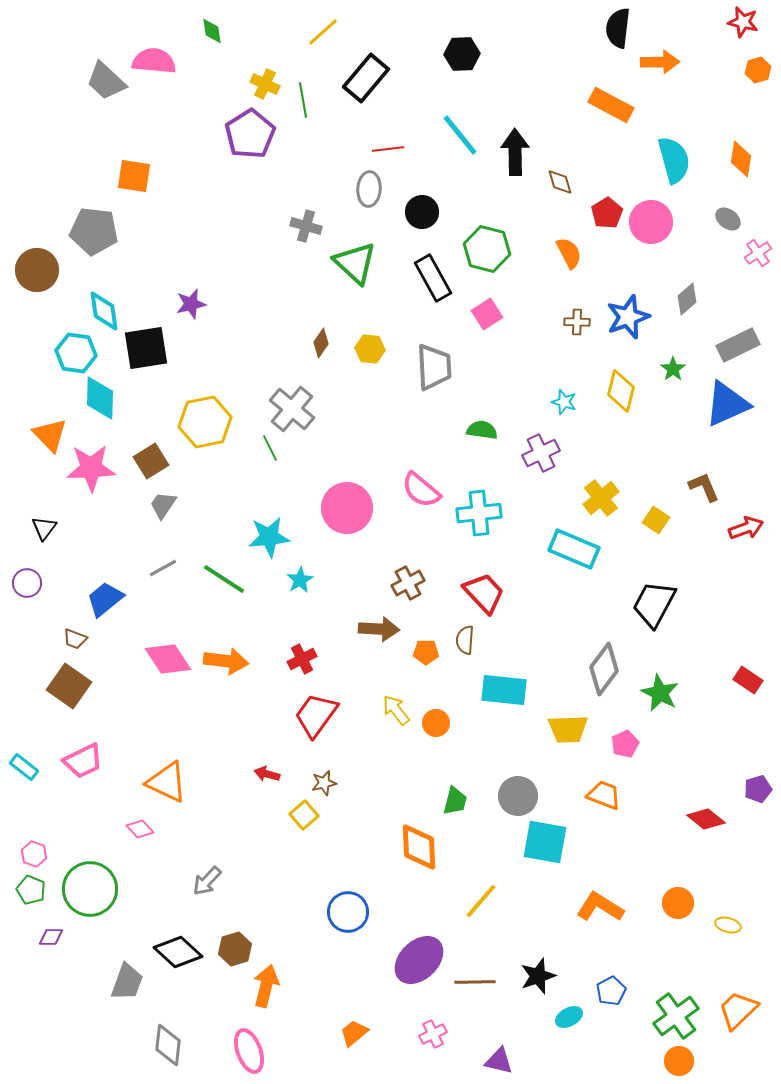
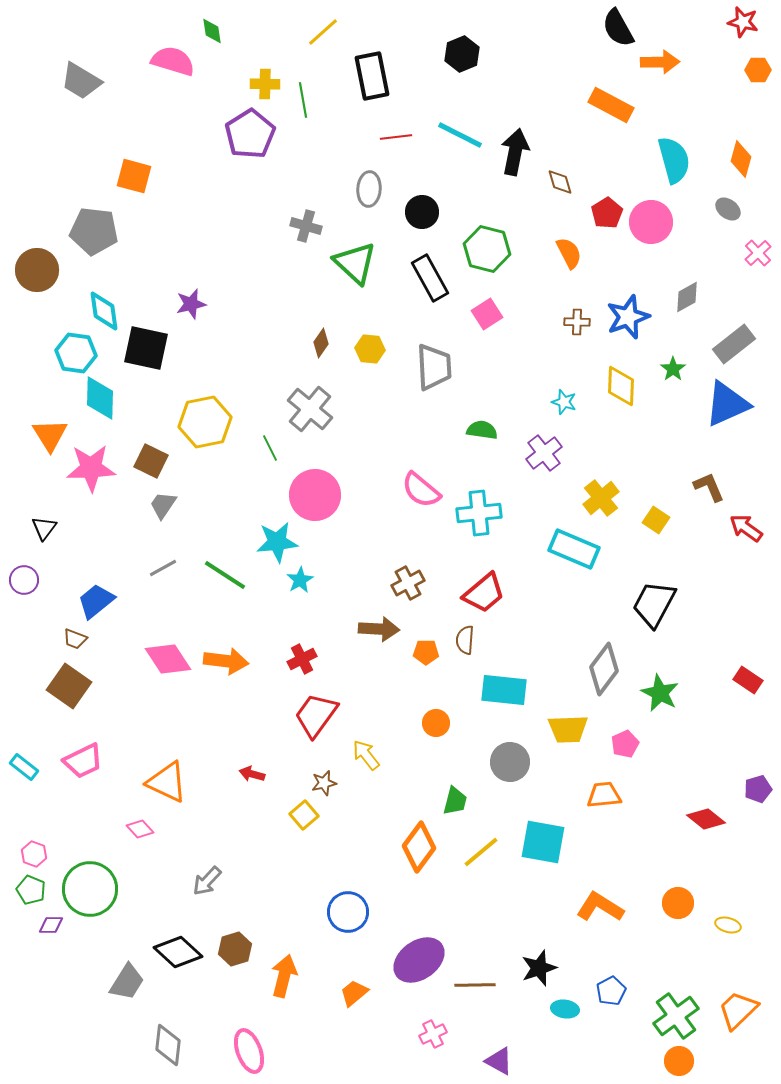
black semicircle at (618, 28): rotated 36 degrees counterclockwise
black hexagon at (462, 54): rotated 20 degrees counterclockwise
pink semicircle at (154, 61): moved 19 px right; rotated 12 degrees clockwise
orange hexagon at (758, 70): rotated 15 degrees clockwise
black rectangle at (366, 78): moved 6 px right, 2 px up; rotated 51 degrees counterclockwise
gray trapezoid at (106, 81): moved 25 px left; rotated 12 degrees counterclockwise
yellow cross at (265, 84): rotated 24 degrees counterclockwise
cyan line at (460, 135): rotated 24 degrees counterclockwise
red line at (388, 149): moved 8 px right, 12 px up
black arrow at (515, 152): rotated 12 degrees clockwise
orange diamond at (741, 159): rotated 6 degrees clockwise
orange square at (134, 176): rotated 6 degrees clockwise
gray ellipse at (728, 219): moved 10 px up
pink cross at (758, 253): rotated 8 degrees counterclockwise
black rectangle at (433, 278): moved 3 px left
gray diamond at (687, 299): moved 2 px up; rotated 12 degrees clockwise
gray rectangle at (738, 345): moved 4 px left, 1 px up; rotated 12 degrees counterclockwise
black square at (146, 348): rotated 21 degrees clockwise
yellow diamond at (621, 391): moved 5 px up; rotated 12 degrees counterclockwise
gray cross at (292, 409): moved 18 px right
orange triangle at (50, 435): rotated 12 degrees clockwise
purple cross at (541, 453): moved 3 px right; rotated 12 degrees counterclockwise
brown square at (151, 461): rotated 32 degrees counterclockwise
brown L-shape at (704, 487): moved 5 px right
pink circle at (347, 508): moved 32 px left, 13 px up
red arrow at (746, 528): rotated 124 degrees counterclockwise
cyan star at (269, 537): moved 8 px right, 5 px down
green line at (224, 579): moved 1 px right, 4 px up
purple circle at (27, 583): moved 3 px left, 3 px up
red trapezoid at (484, 593): rotated 93 degrees clockwise
blue trapezoid at (105, 599): moved 9 px left, 2 px down
yellow arrow at (396, 710): moved 30 px left, 45 px down
red arrow at (267, 774): moved 15 px left
orange trapezoid at (604, 795): rotated 27 degrees counterclockwise
gray circle at (518, 796): moved 8 px left, 34 px up
cyan square at (545, 842): moved 2 px left
orange diamond at (419, 847): rotated 39 degrees clockwise
yellow line at (481, 901): moved 49 px up; rotated 9 degrees clockwise
purple diamond at (51, 937): moved 12 px up
purple ellipse at (419, 960): rotated 9 degrees clockwise
black star at (538, 976): moved 1 px right, 8 px up
gray trapezoid at (127, 982): rotated 12 degrees clockwise
brown line at (475, 982): moved 3 px down
orange arrow at (266, 986): moved 18 px right, 10 px up
cyan ellipse at (569, 1017): moved 4 px left, 8 px up; rotated 36 degrees clockwise
orange trapezoid at (354, 1033): moved 40 px up
purple triangle at (499, 1061): rotated 16 degrees clockwise
